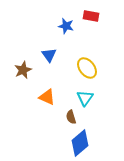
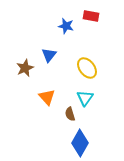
blue triangle: rotated 14 degrees clockwise
brown star: moved 2 px right, 2 px up
orange triangle: rotated 24 degrees clockwise
brown semicircle: moved 1 px left, 3 px up
blue diamond: rotated 20 degrees counterclockwise
